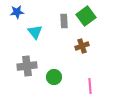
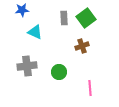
blue star: moved 5 px right, 2 px up
green square: moved 2 px down
gray rectangle: moved 3 px up
cyan triangle: rotated 28 degrees counterclockwise
green circle: moved 5 px right, 5 px up
pink line: moved 2 px down
